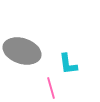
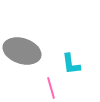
cyan L-shape: moved 3 px right
